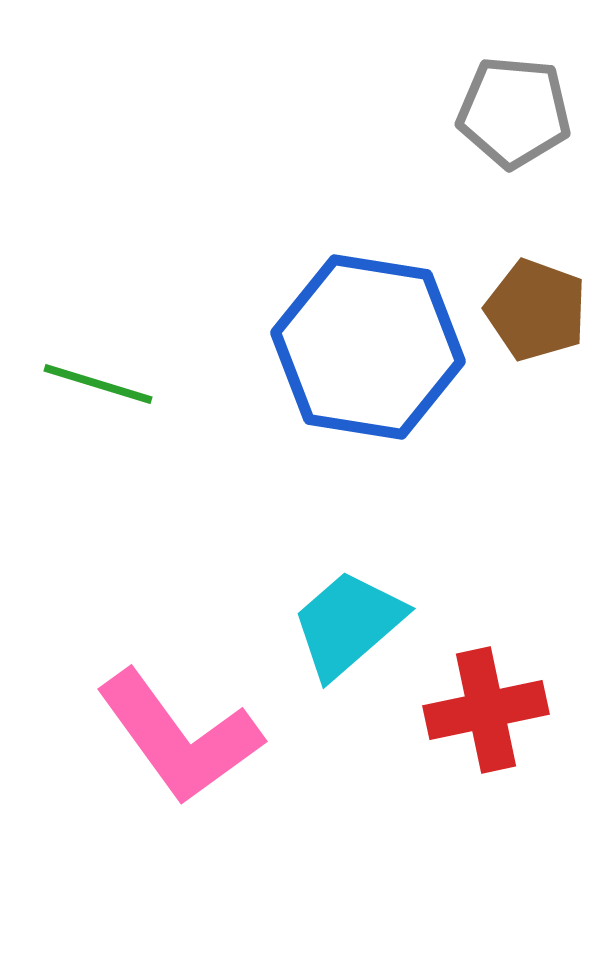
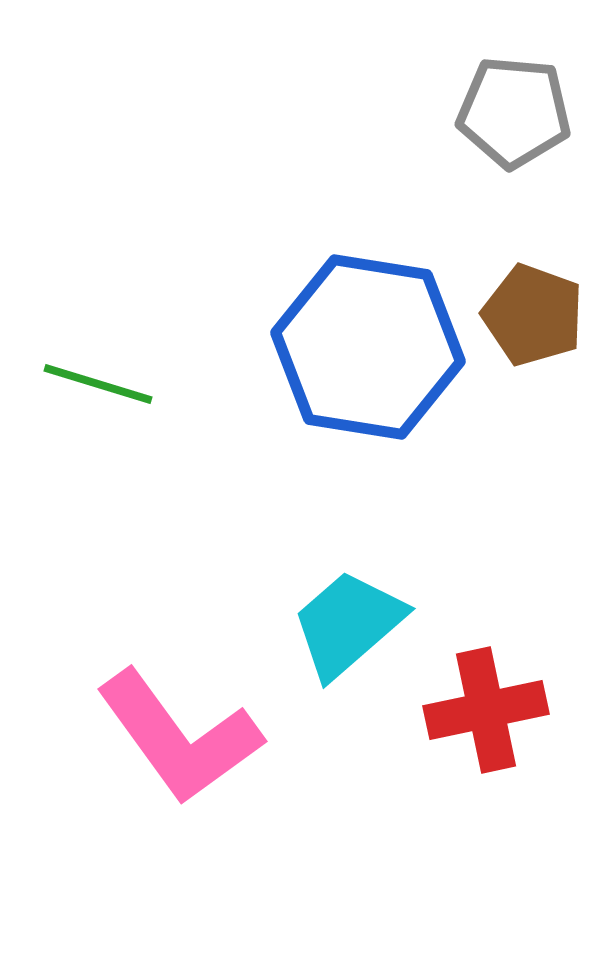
brown pentagon: moved 3 px left, 5 px down
